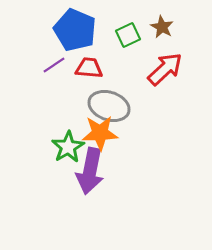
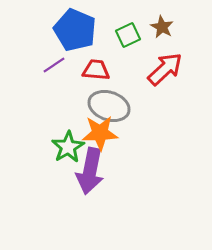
red trapezoid: moved 7 px right, 2 px down
